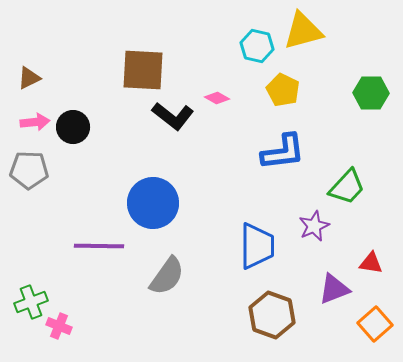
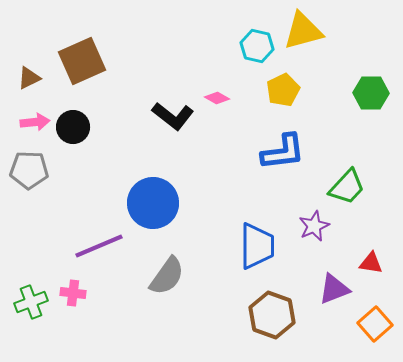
brown square: moved 61 px left, 9 px up; rotated 27 degrees counterclockwise
yellow pentagon: rotated 20 degrees clockwise
purple line: rotated 24 degrees counterclockwise
pink cross: moved 14 px right, 33 px up; rotated 15 degrees counterclockwise
